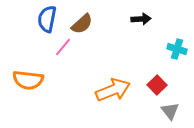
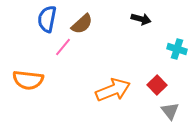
black arrow: rotated 18 degrees clockwise
